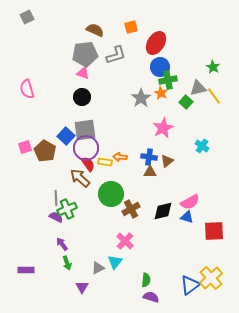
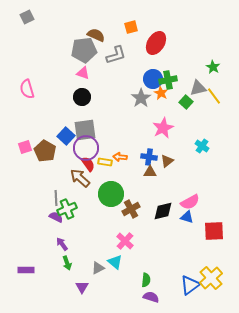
brown semicircle at (95, 30): moved 1 px right, 5 px down
gray pentagon at (85, 54): moved 1 px left, 4 px up
blue circle at (160, 67): moved 7 px left, 12 px down
cyan triangle at (115, 262): rotated 28 degrees counterclockwise
